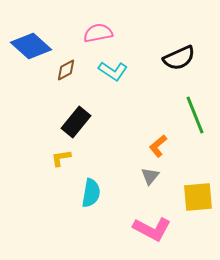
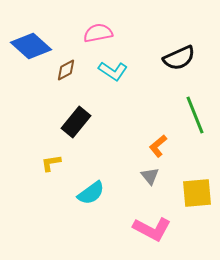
yellow L-shape: moved 10 px left, 5 px down
gray triangle: rotated 18 degrees counterclockwise
cyan semicircle: rotated 44 degrees clockwise
yellow square: moved 1 px left, 4 px up
